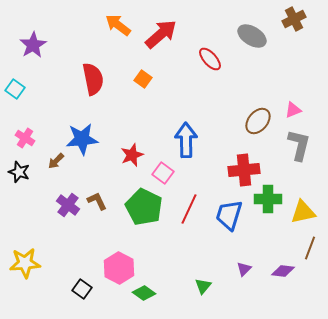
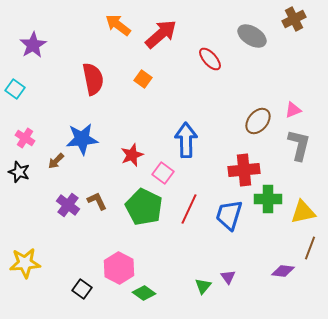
purple triangle: moved 16 px left, 8 px down; rotated 21 degrees counterclockwise
